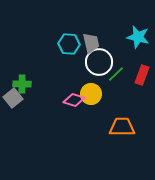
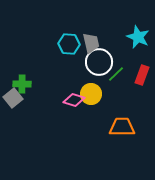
cyan star: rotated 10 degrees clockwise
